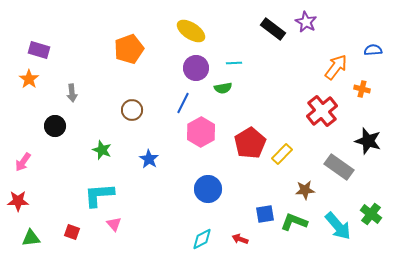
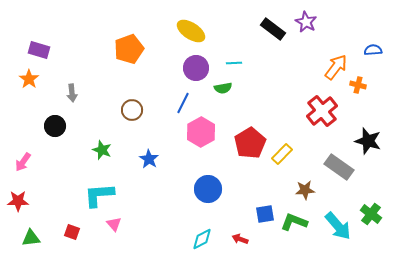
orange cross: moved 4 px left, 4 px up
